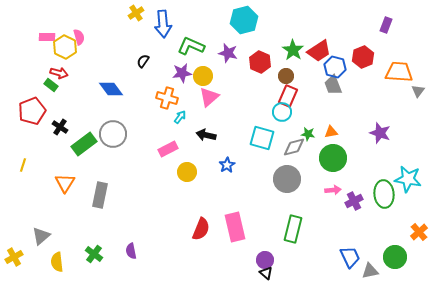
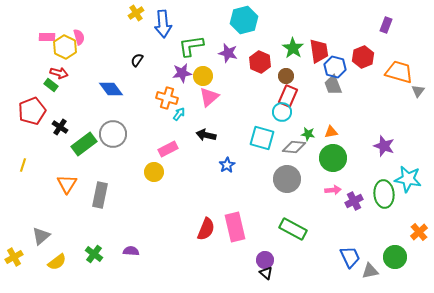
green L-shape at (191, 46): rotated 32 degrees counterclockwise
green star at (293, 50): moved 2 px up
red trapezoid at (319, 51): rotated 65 degrees counterclockwise
black semicircle at (143, 61): moved 6 px left, 1 px up
orange trapezoid at (399, 72): rotated 12 degrees clockwise
cyan arrow at (180, 117): moved 1 px left, 3 px up
purple star at (380, 133): moved 4 px right, 13 px down
gray diamond at (294, 147): rotated 20 degrees clockwise
yellow circle at (187, 172): moved 33 px left
orange triangle at (65, 183): moved 2 px right, 1 px down
red semicircle at (201, 229): moved 5 px right
green rectangle at (293, 229): rotated 76 degrees counterclockwise
purple semicircle at (131, 251): rotated 105 degrees clockwise
yellow semicircle at (57, 262): rotated 120 degrees counterclockwise
